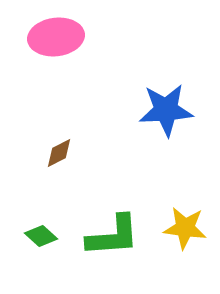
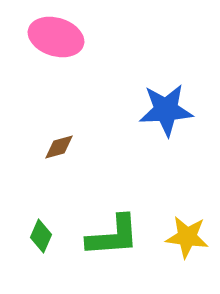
pink ellipse: rotated 24 degrees clockwise
brown diamond: moved 6 px up; rotated 12 degrees clockwise
yellow star: moved 2 px right, 9 px down
green diamond: rotated 72 degrees clockwise
